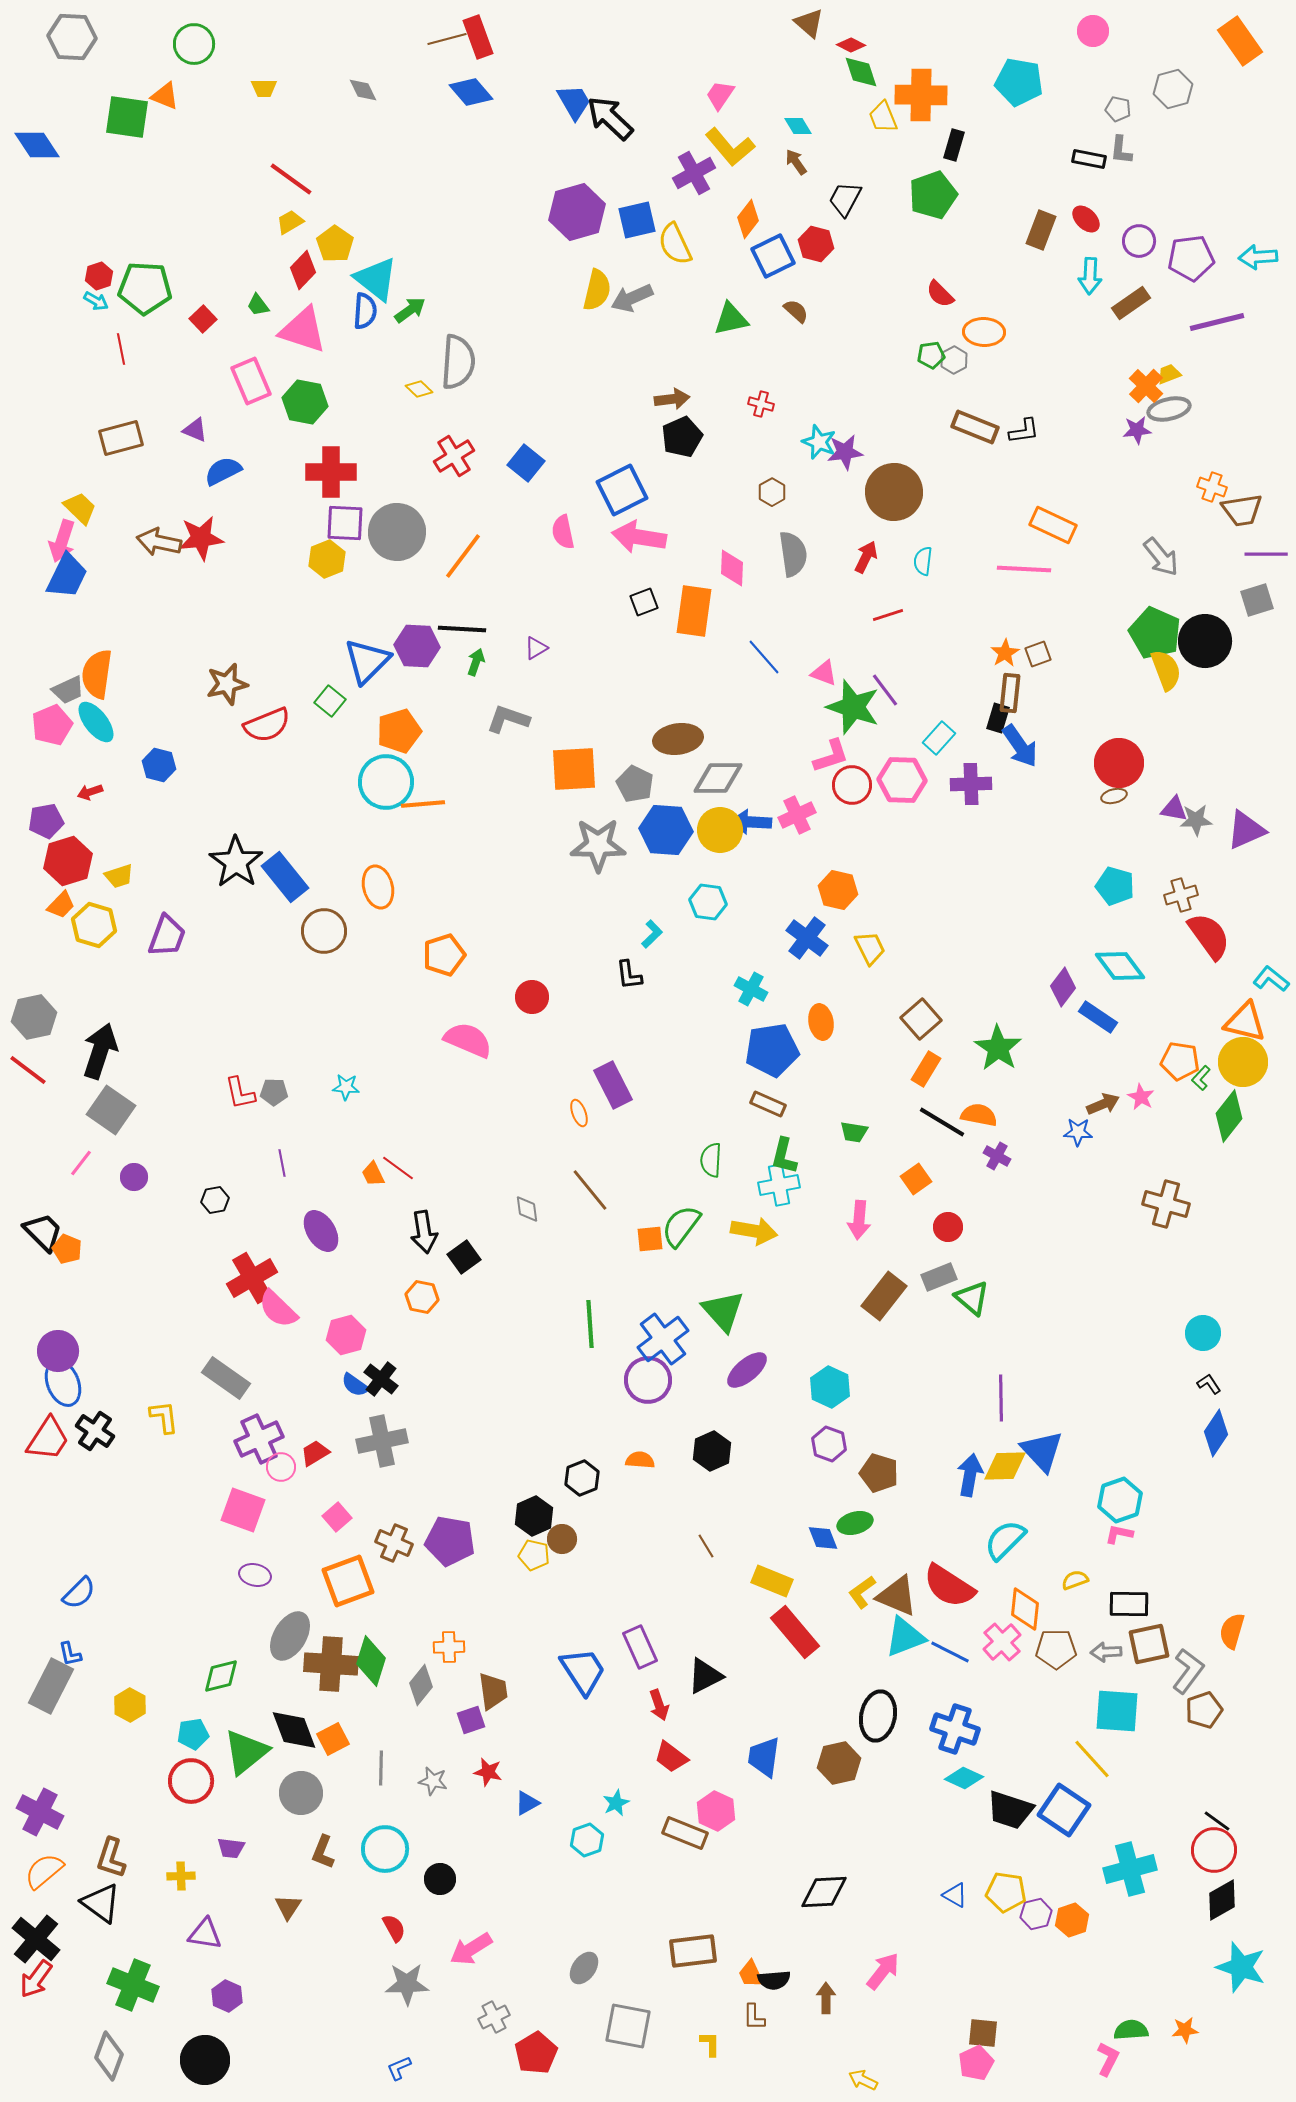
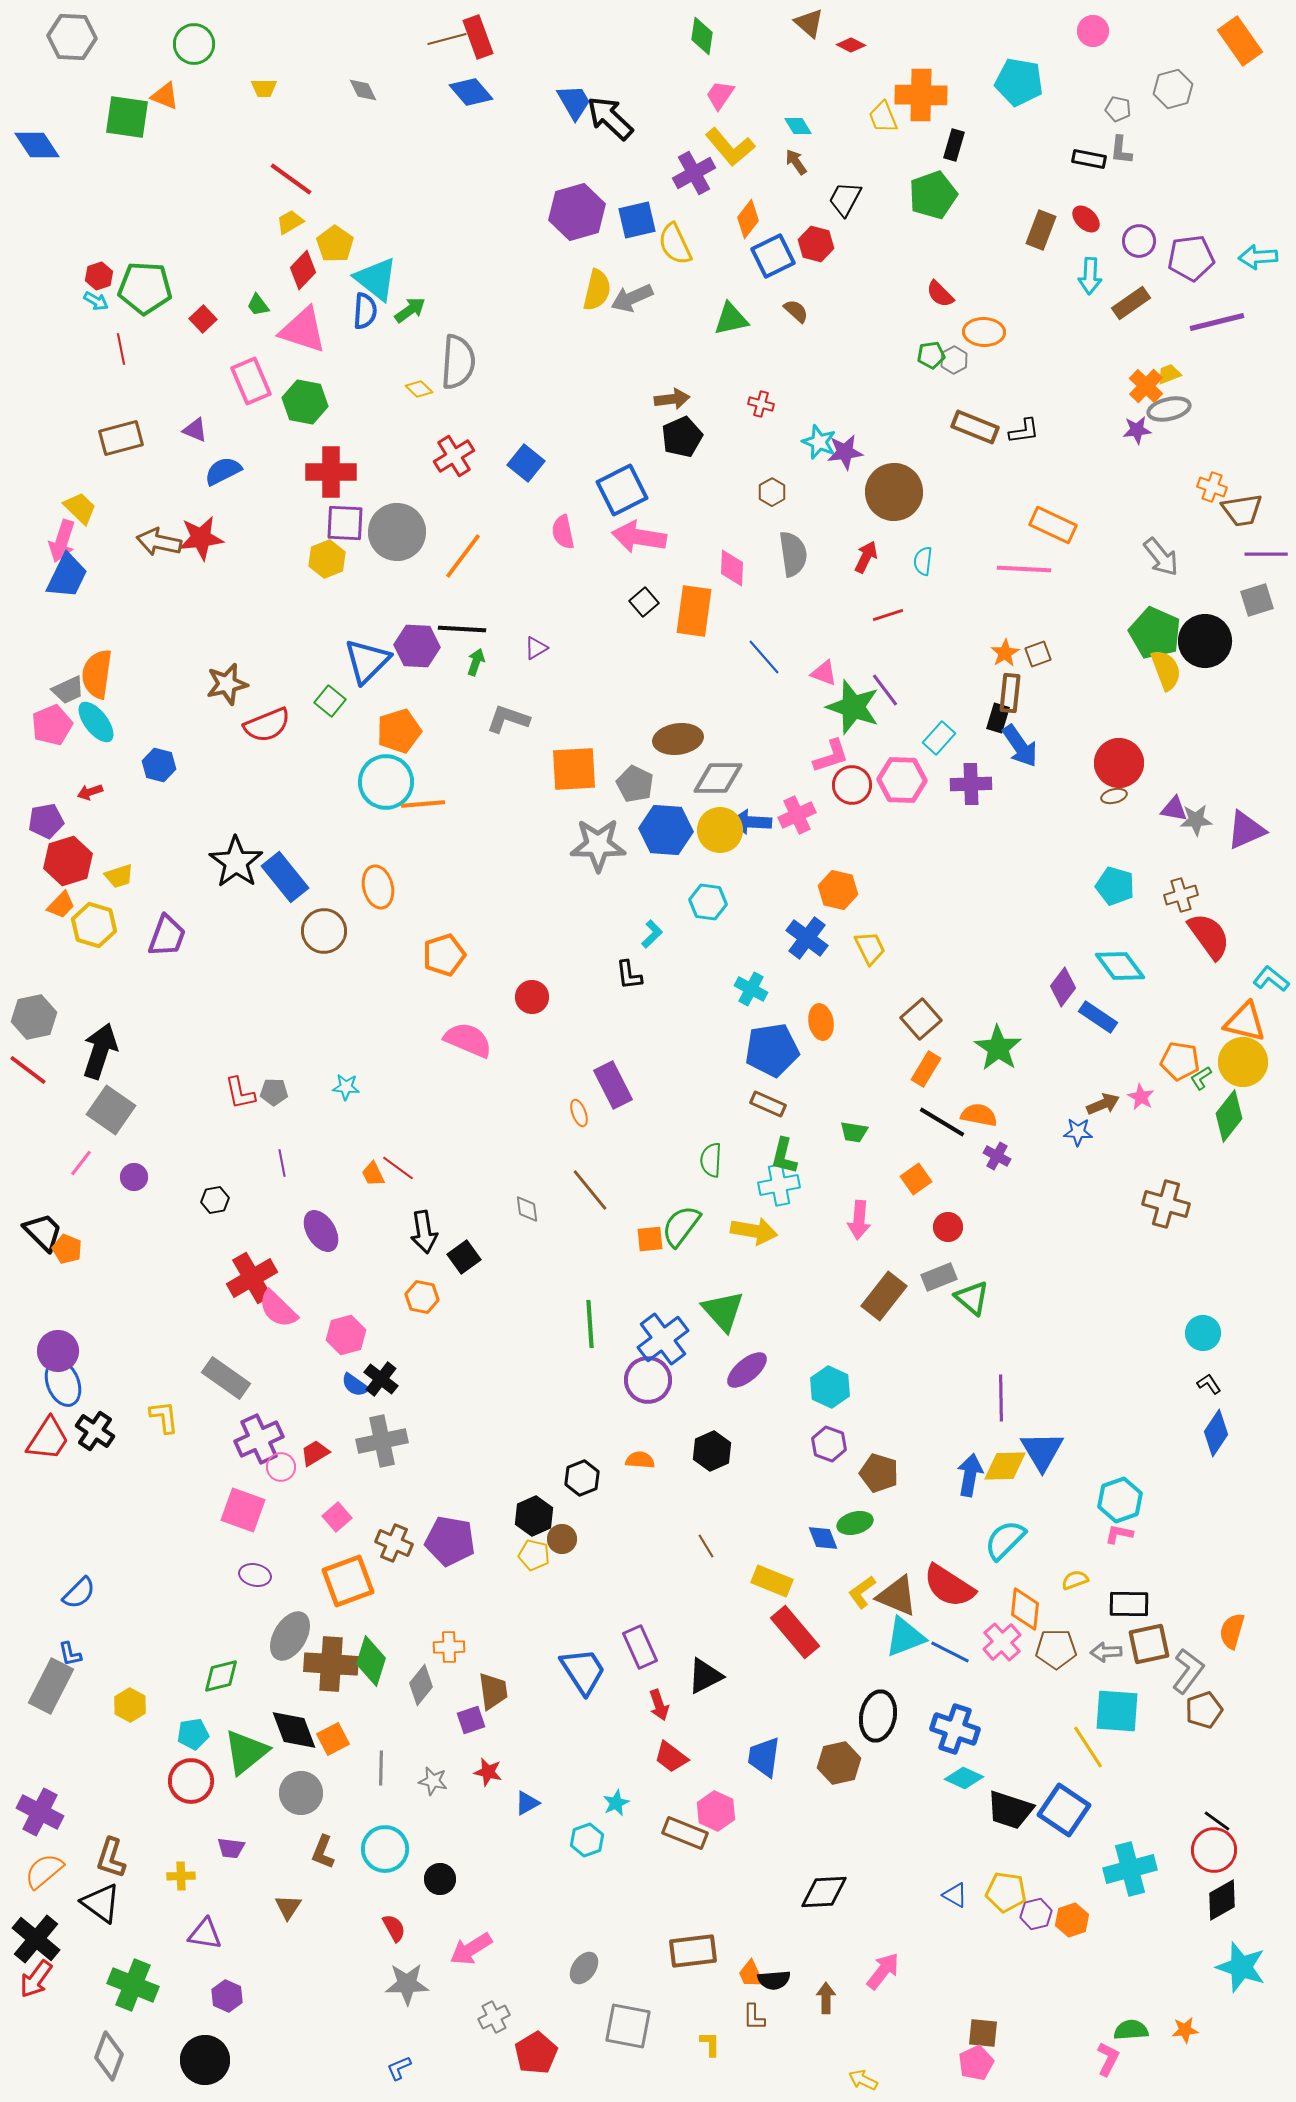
green diamond at (861, 72): moved 159 px left, 36 px up; rotated 27 degrees clockwise
black square at (644, 602): rotated 20 degrees counterclockwise
green L-shape at (1201, 1078): rotated 15 degrees clockwise
blue triangle at (1042, 1451): rotated 12 degrees clockwise
yellow line at (1092, 1759): moved 4 px left, 12 px up; rotated 9 degrees clockwise
